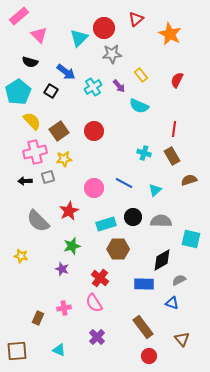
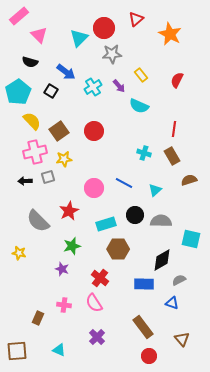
black circle at (133, 217): moved 2 px right, 2 px up
yellow star at (21, 256): moved 2 px left, 3 px up
pink cross at (64, 308): moved 3 px up; rotated 16 degrees clockwise
